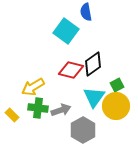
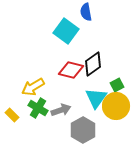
cyan triangle: moved 2 px right, 1 px down
green cross: rotated 24 degrees clockwise
